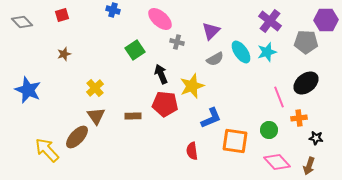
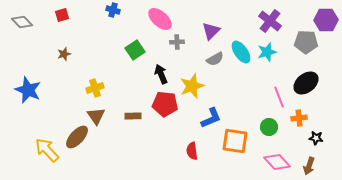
gray cross: rotated 16 degrees counterclockwise
yellow cross: rotated 24 degrees clockwise
green circle: moved 3 px up
